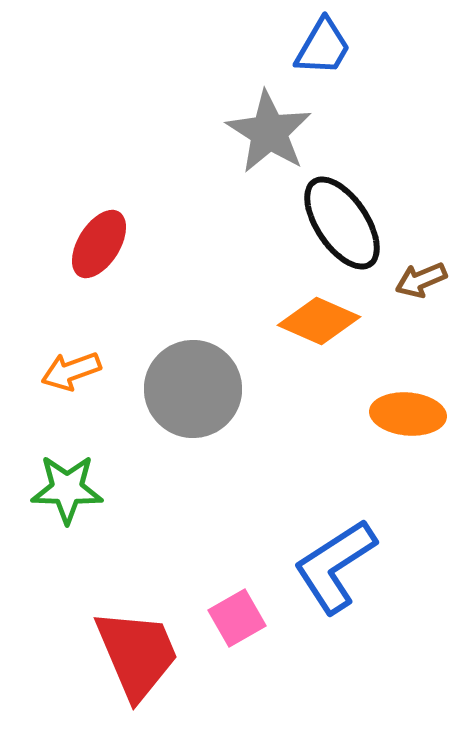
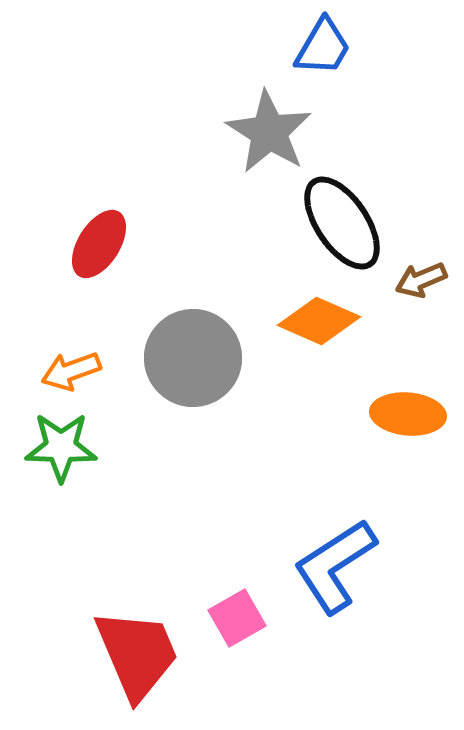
gray circle: moved 31 px up
green star: moved 6 px left, 42 px up
